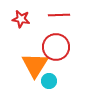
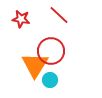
red line: rotated 45 degrees clockwise
red circle: moved 5 px left, 4 px down
cyan circle: moved 1 px right, 1 px up
